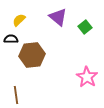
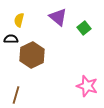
yellow semicircle: rotated 32 degrees counterclockwise
green square: moved 1 px left, 1 px down
brown hexagon: rotated 20 degrees counterclockwise
pink star: moved 9 px down; rotated 15 degrees counterclockwise
brown line: rotated 24 degrees clockwise
